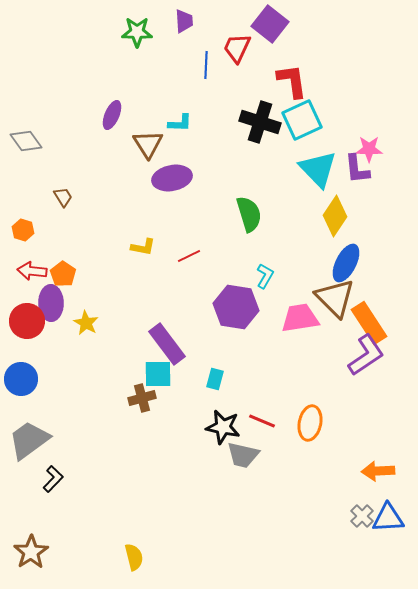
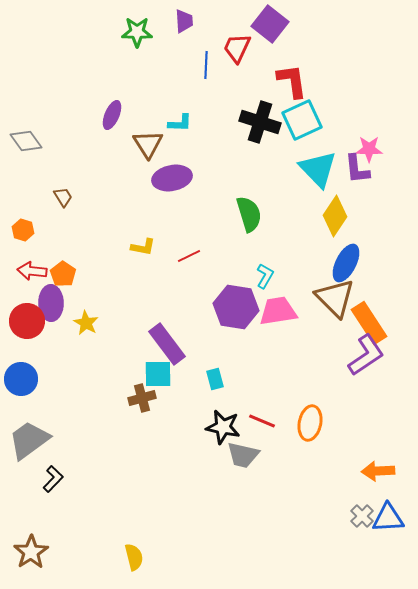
pink trapezoid at (300, 318): moved 22 px left, 7 px up
cyan rectangle at (215, 379): rotated 30 degrees counterclockwise
